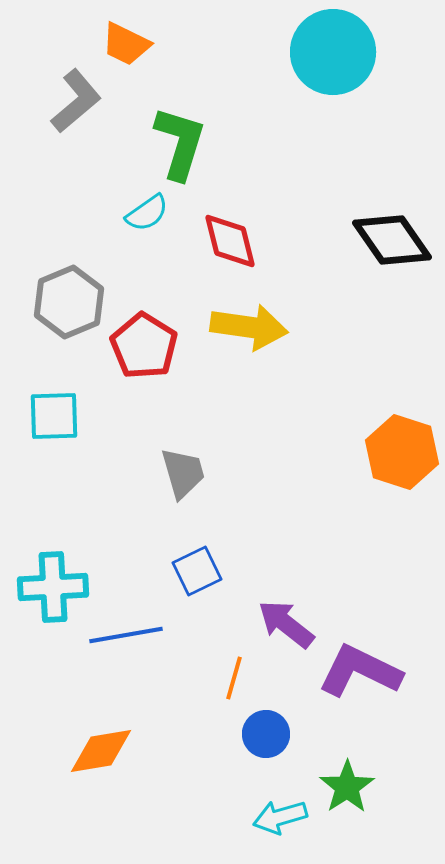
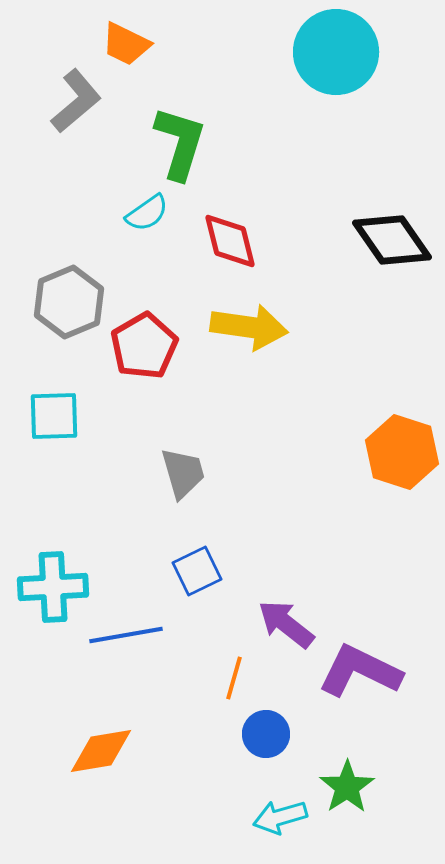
cyan circle: moved 3 px right
red pentagon: rotated 10 degrees clockwise
